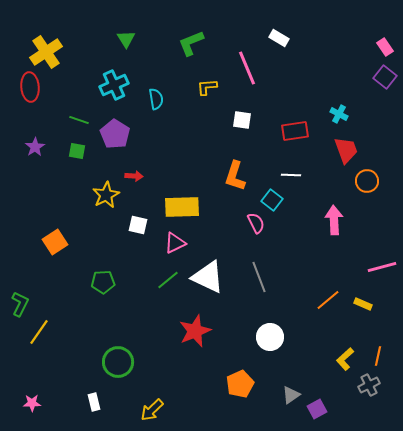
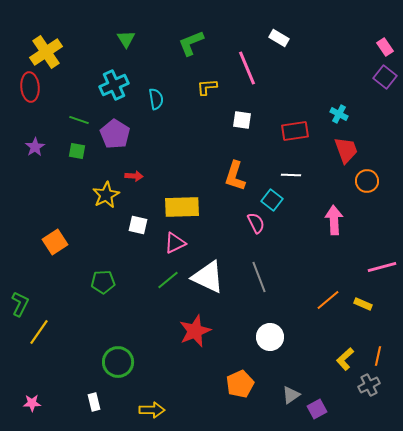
yellow arrow at (152, 410): rotated 135 degrees counterclockwise
